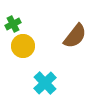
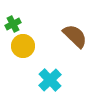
brown semicircle: rotated 84 degrees counterclockwise
cyan cross: moved 5 px right, 3 px up
